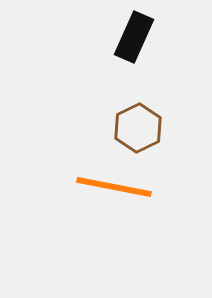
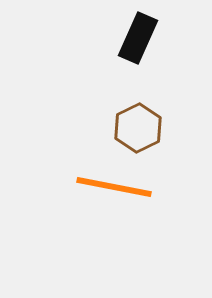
black rectangle: moved 4 px right, 1 px down
